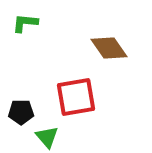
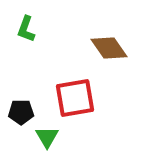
green L-shape: moved 1 px right, 6 px down; rotated 76 degrees counterclockwise
red square: moved 1 px left, 1 px down
green triangle: rotated 10 degrees clockwise
